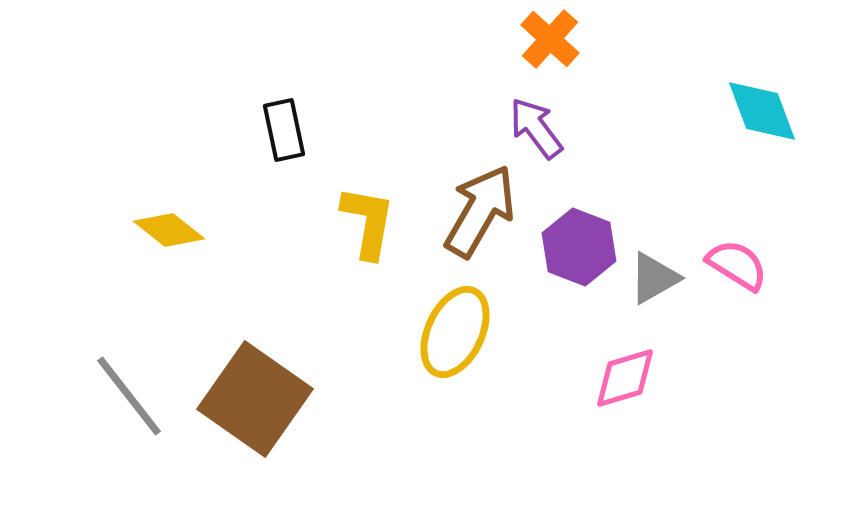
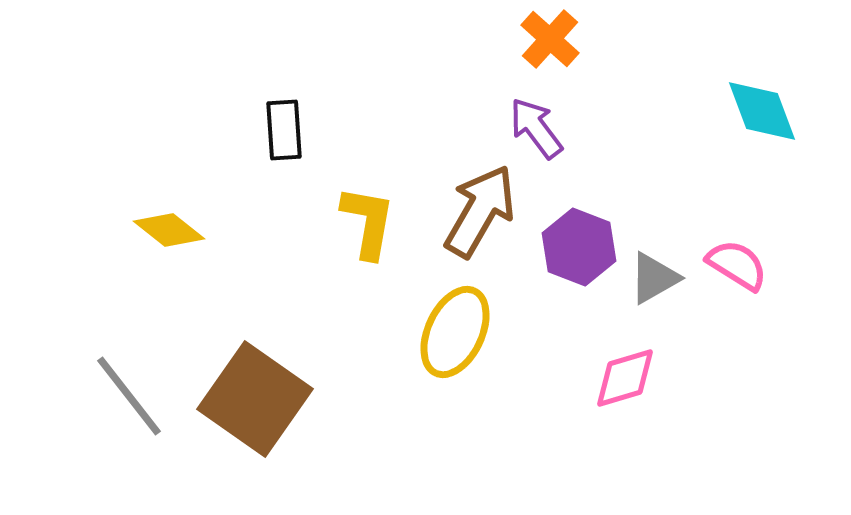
black rectangle: rotated 8 degrees clockwise
